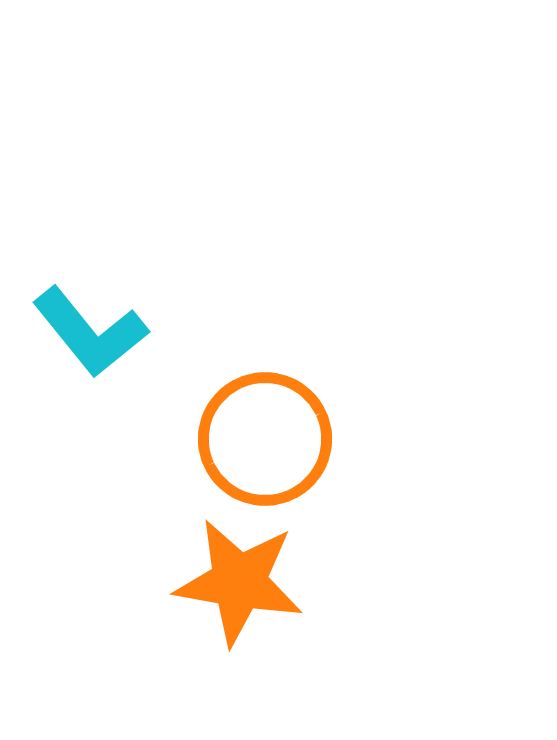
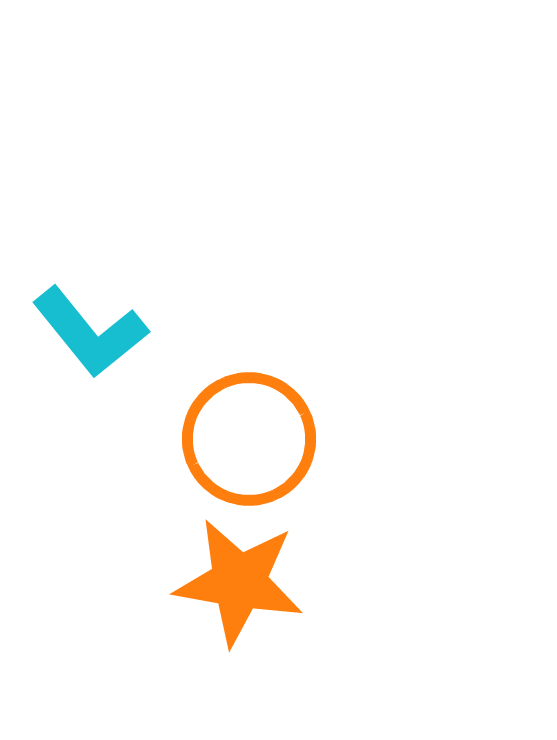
orange circle: moved 16 px left
